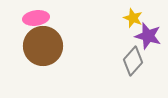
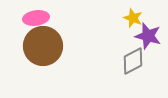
gray diamond: rotated 20 degrees clockwise
